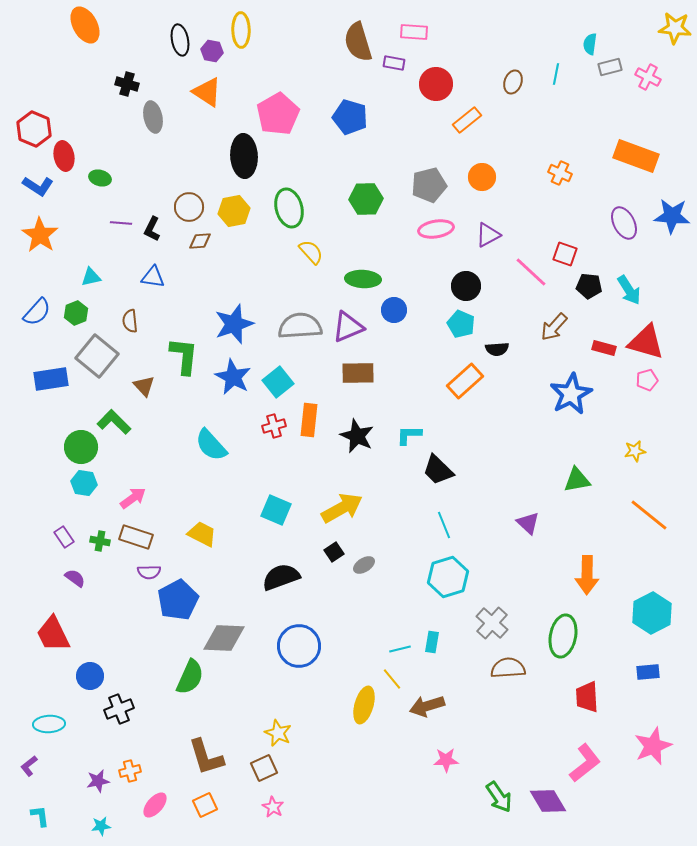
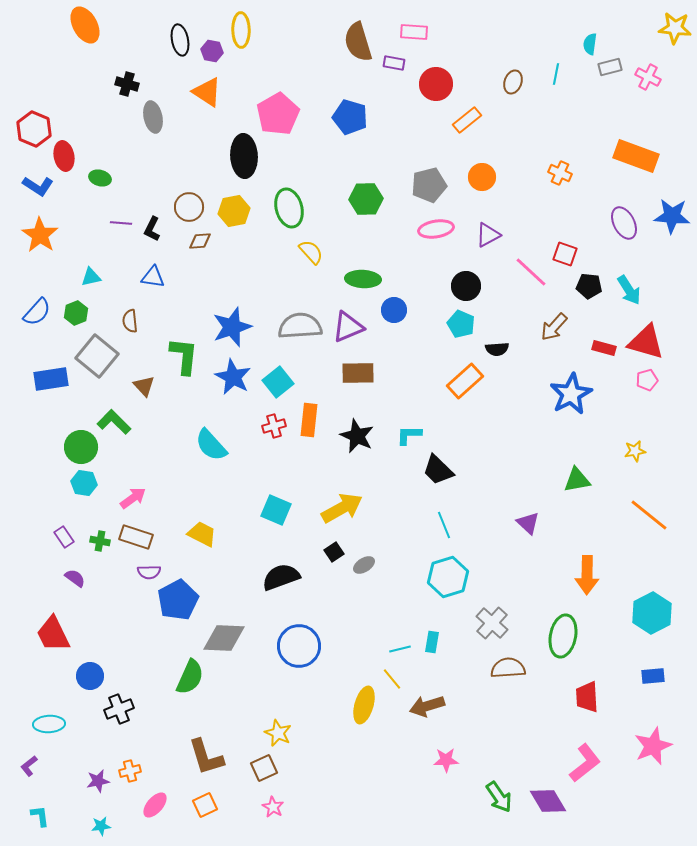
blue star at (234, 324): moved 2 px left, 3 px down
blue rectangle at (648, 672): moved 5 px right, 4 px down
